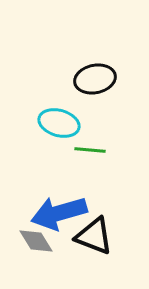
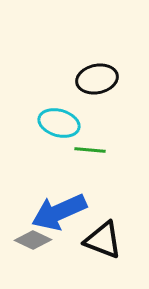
black ellipse: moved 2 px right
blue arrow: moved 1 px up; rotated 8 degrees counterclockwise
black triangle: moved 9 px right, 4 px down
gray diamond: moved 3 px left, 1 px up; rotated 33 degrees counterclockwise
